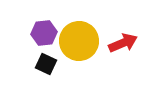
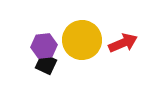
purple hexagon: moved 13 px down
yellow circle: moved 3 px right, 1 px up
